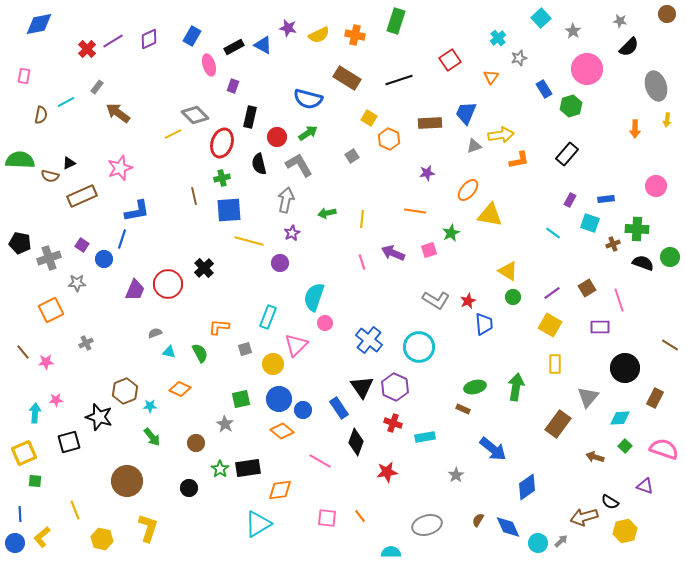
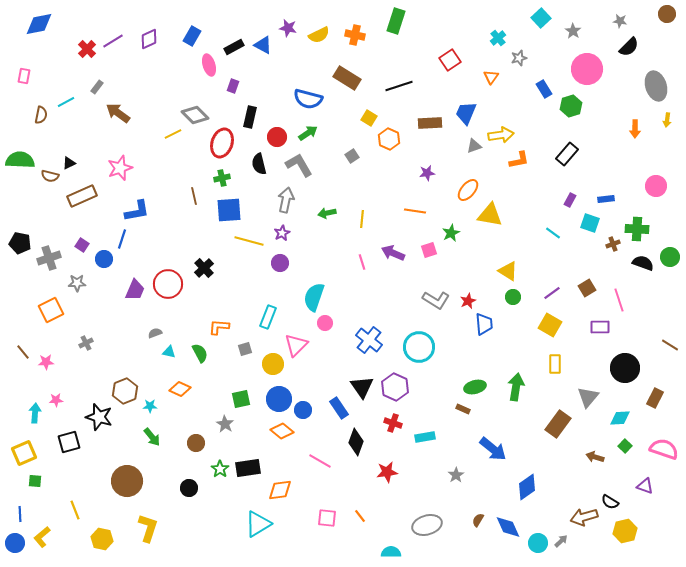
black line at (399, 80): moved 6 px down
purple star at (292, 233): moved 10 px left
